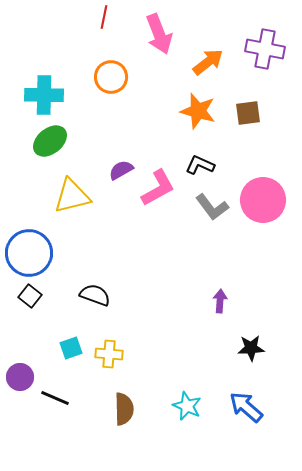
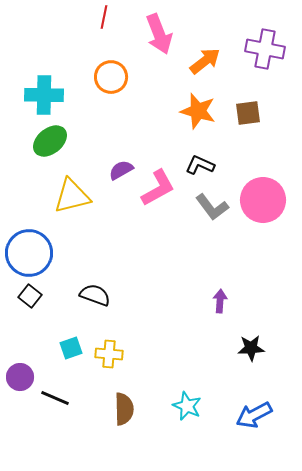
orange arrow: moved 3 px left, 1 px up
blue arrow: moved 8 px right, 8 px down; rotated 69 degrees counterclockwise
